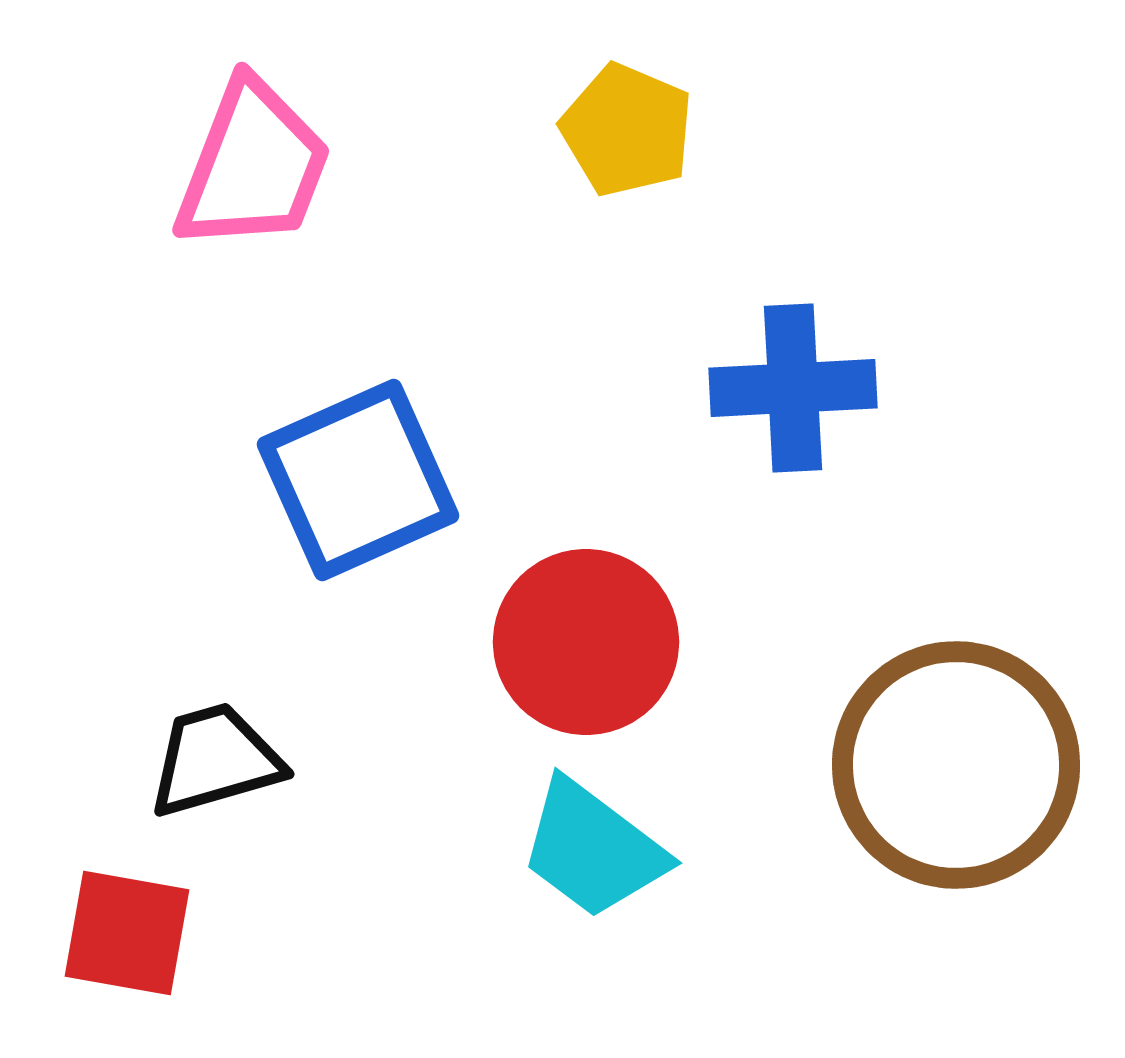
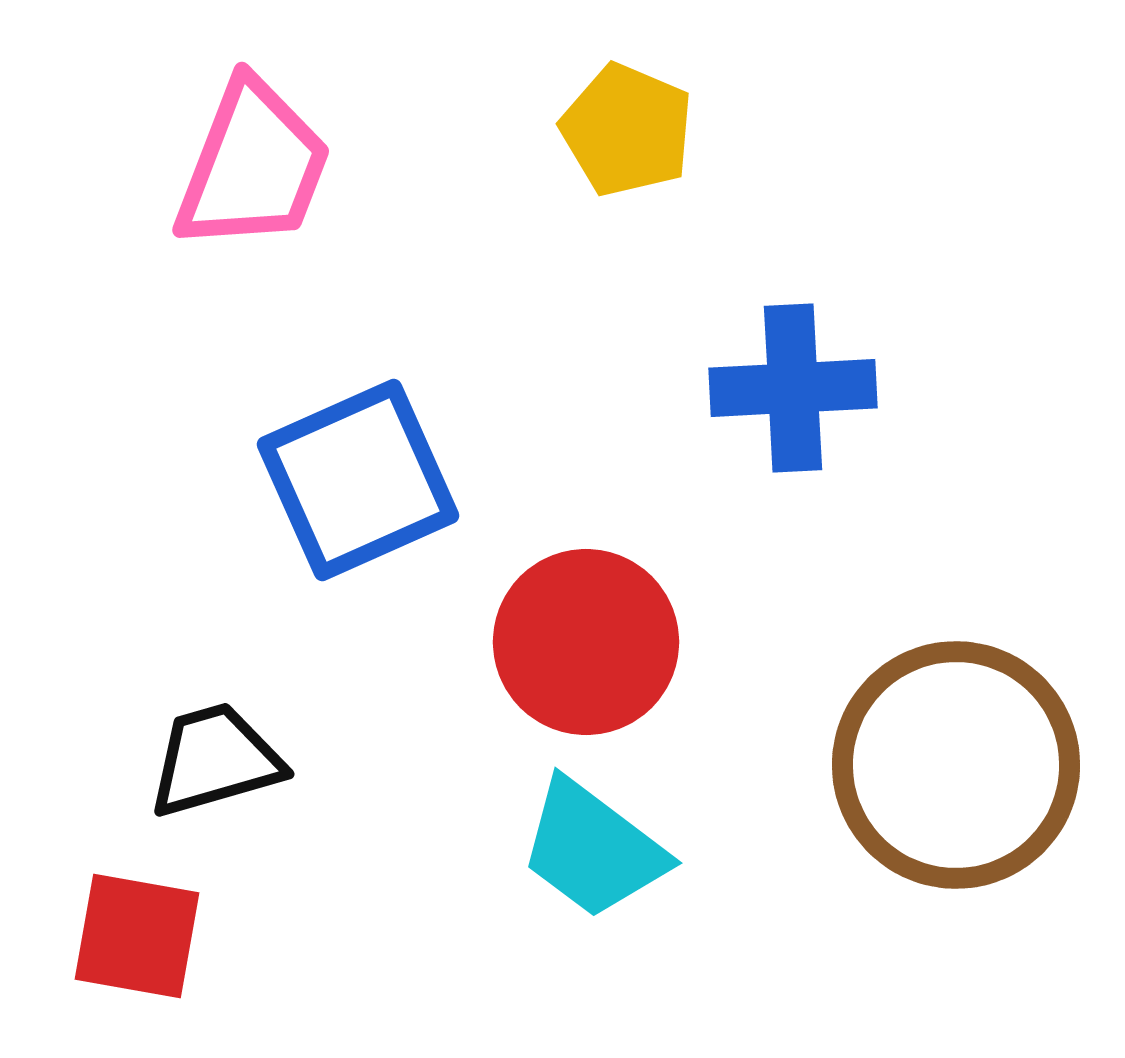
red square: moved 10 px right, 3 px down
